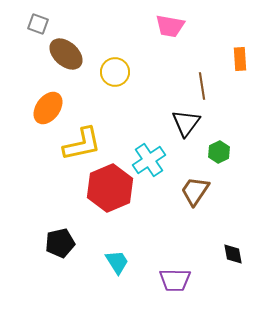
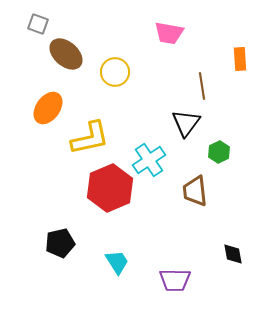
pink trapezoid: moved 1 px left, 7 px down
yellow L-shape: moved 8 px right, 6 px up
brown trapezoid: rotated 40 degrees counterclockwise
